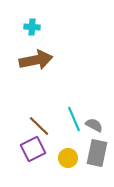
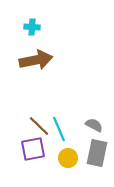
cyan line: moved 15 px left, 10 px down
purple square: rotated 15 degrees clockwise
